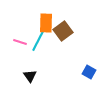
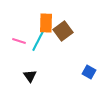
pink line: moved 1 px left, 1 px up
